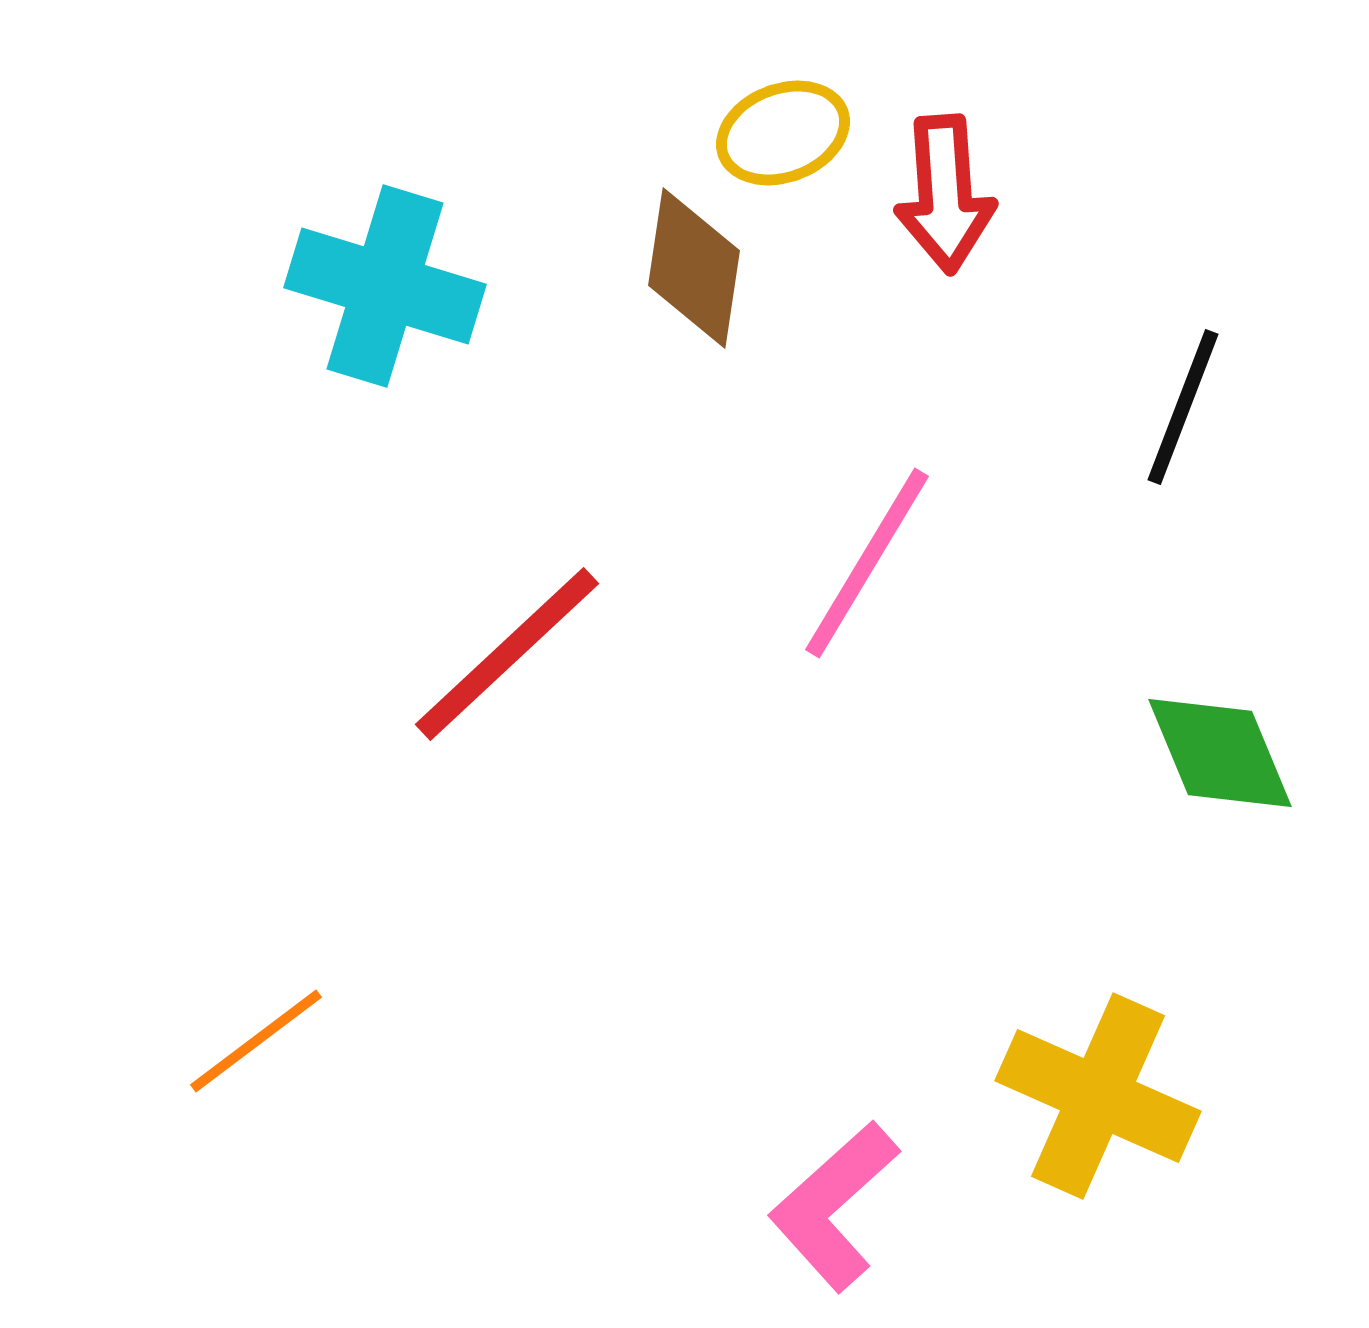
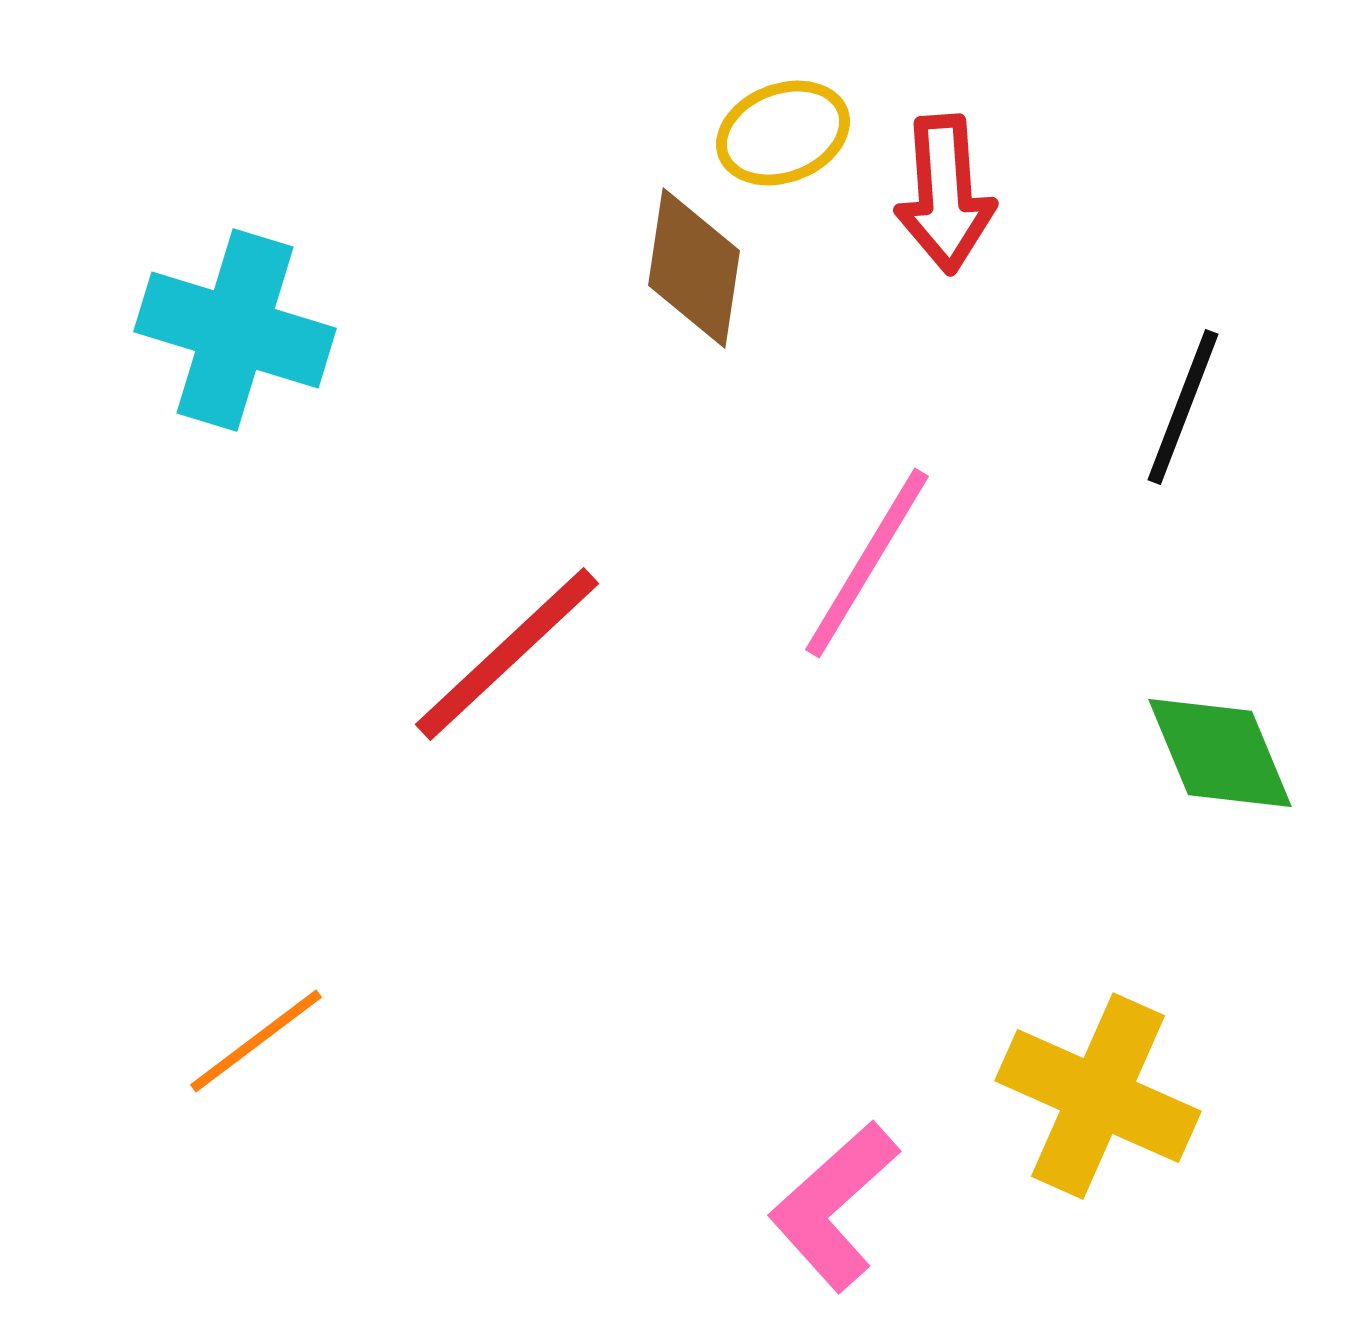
cyan cross: moved 150 px left, 44 px down
